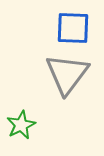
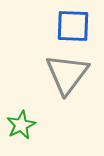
blue square: moved 2 px up
